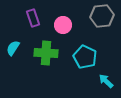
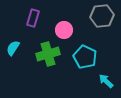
purple rectangle: rotated 36 degrees clockwise
pink circle: moved 1 px right, 5 px down
green cross: moved 2 px right, 1 px down; rotated 20 degrees counterclockwise
